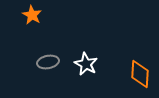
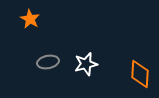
orange star: moved 2 px left, 4 px down
white star: rotated 30 degrees clockwise
